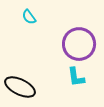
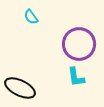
cyan semicircle: moved 2 px right
black ellipse: moved 1 px down
